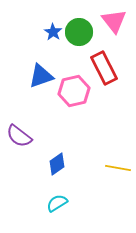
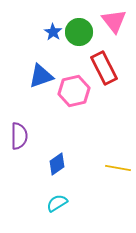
purple semicircle: rotated 128 degrees counterclockwise
